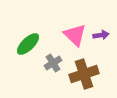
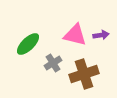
pink triangle: rotated 30 degrees counterclockwise
